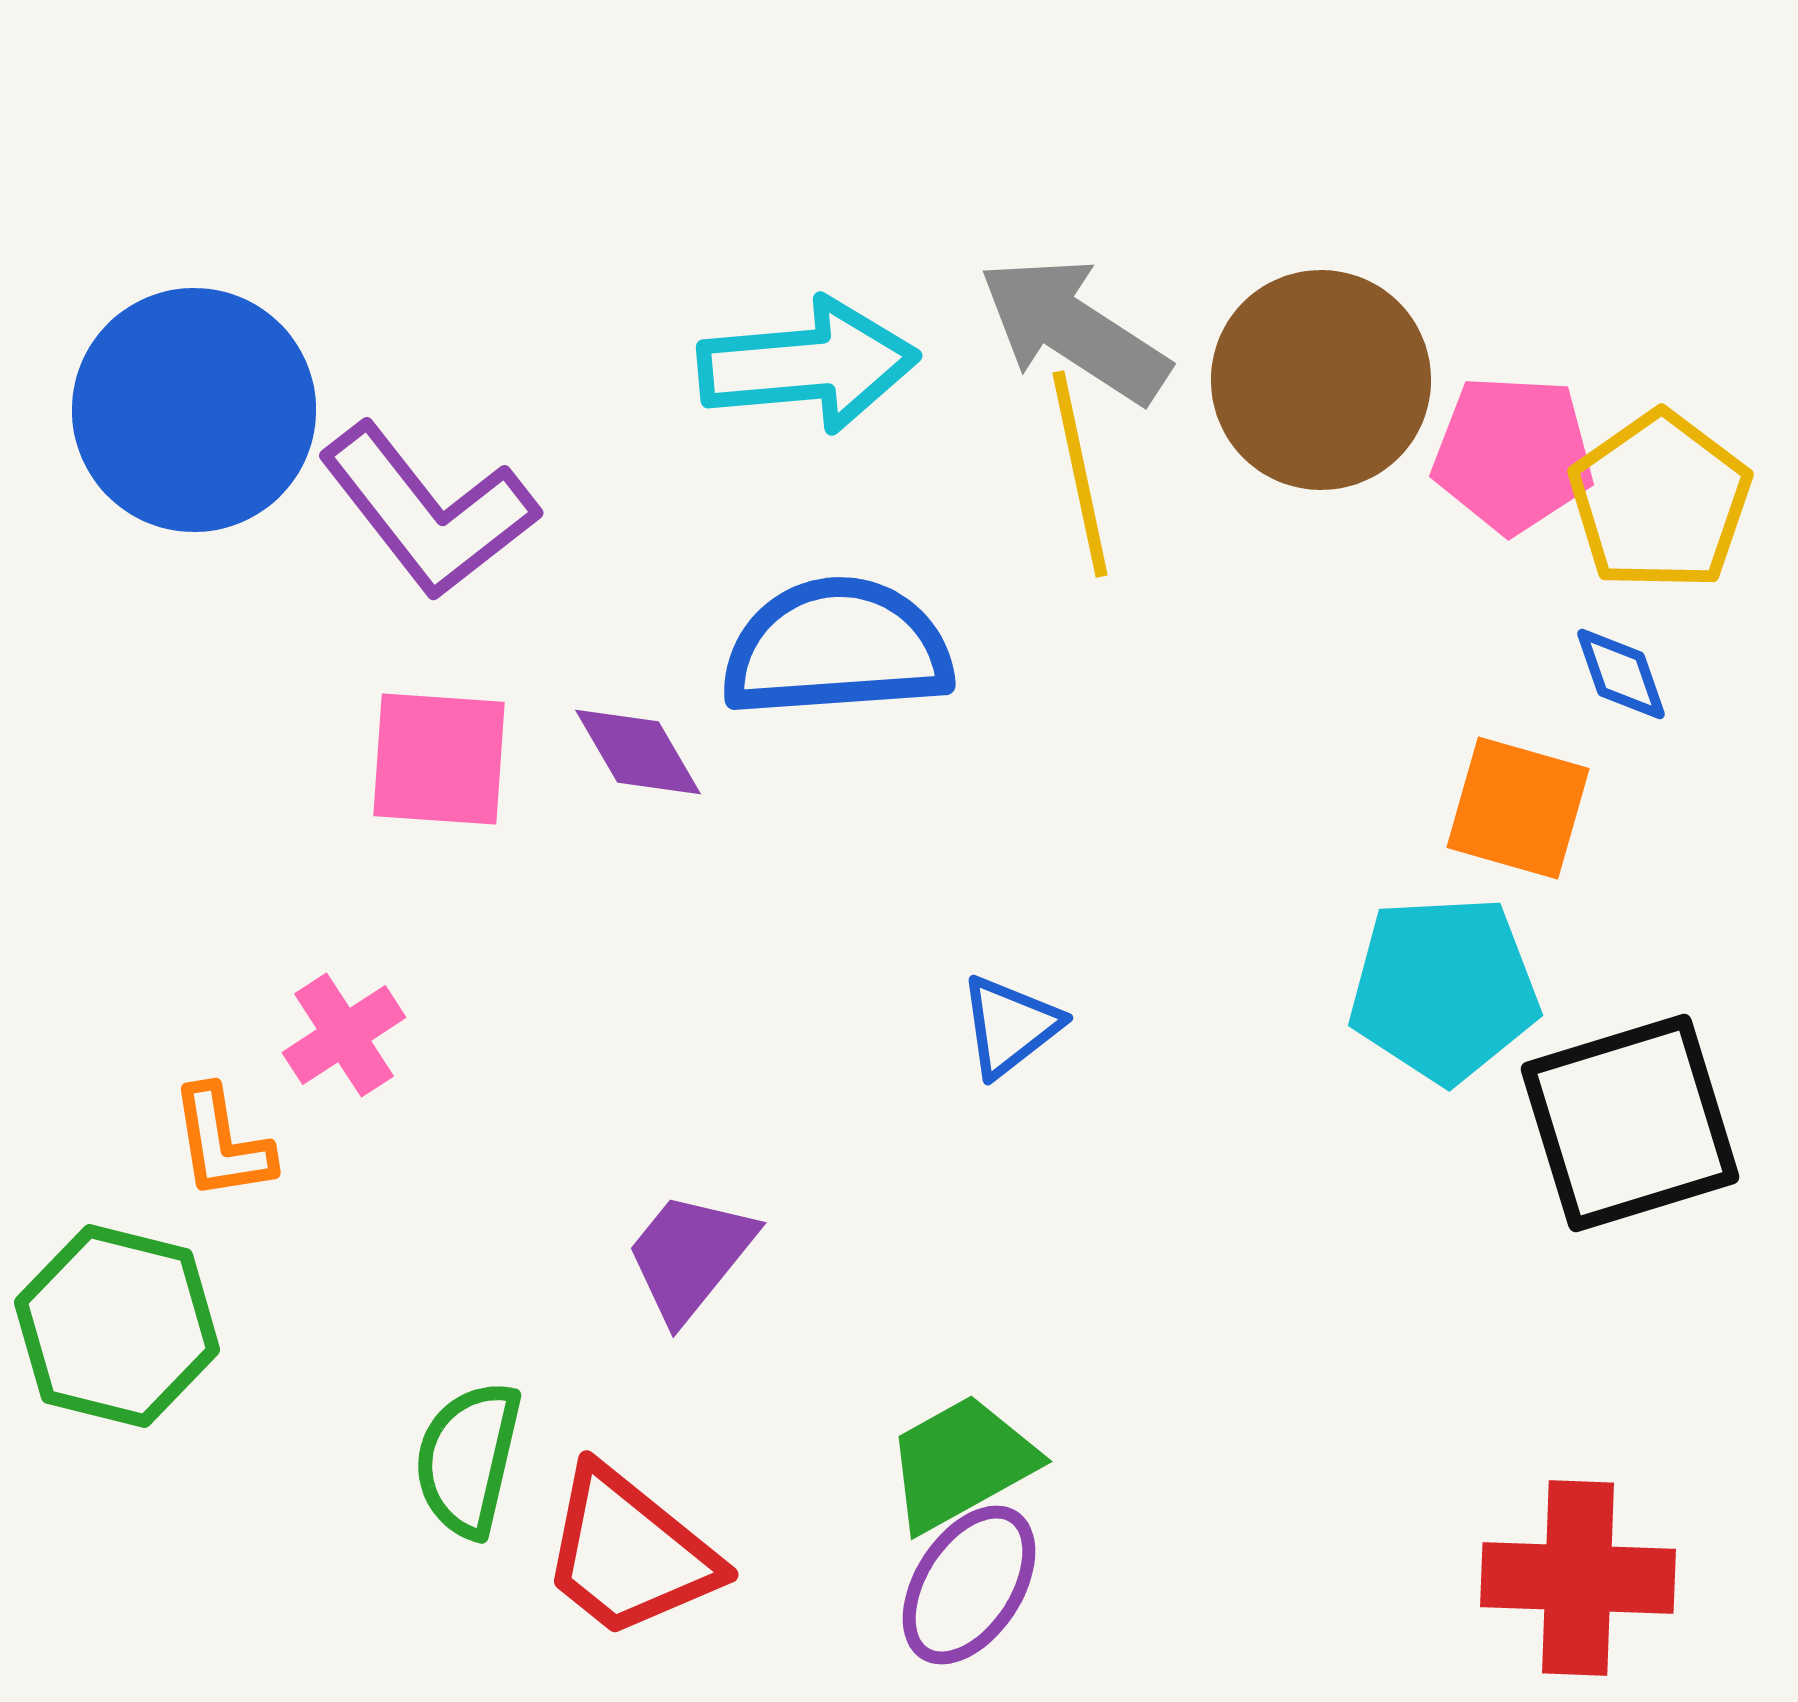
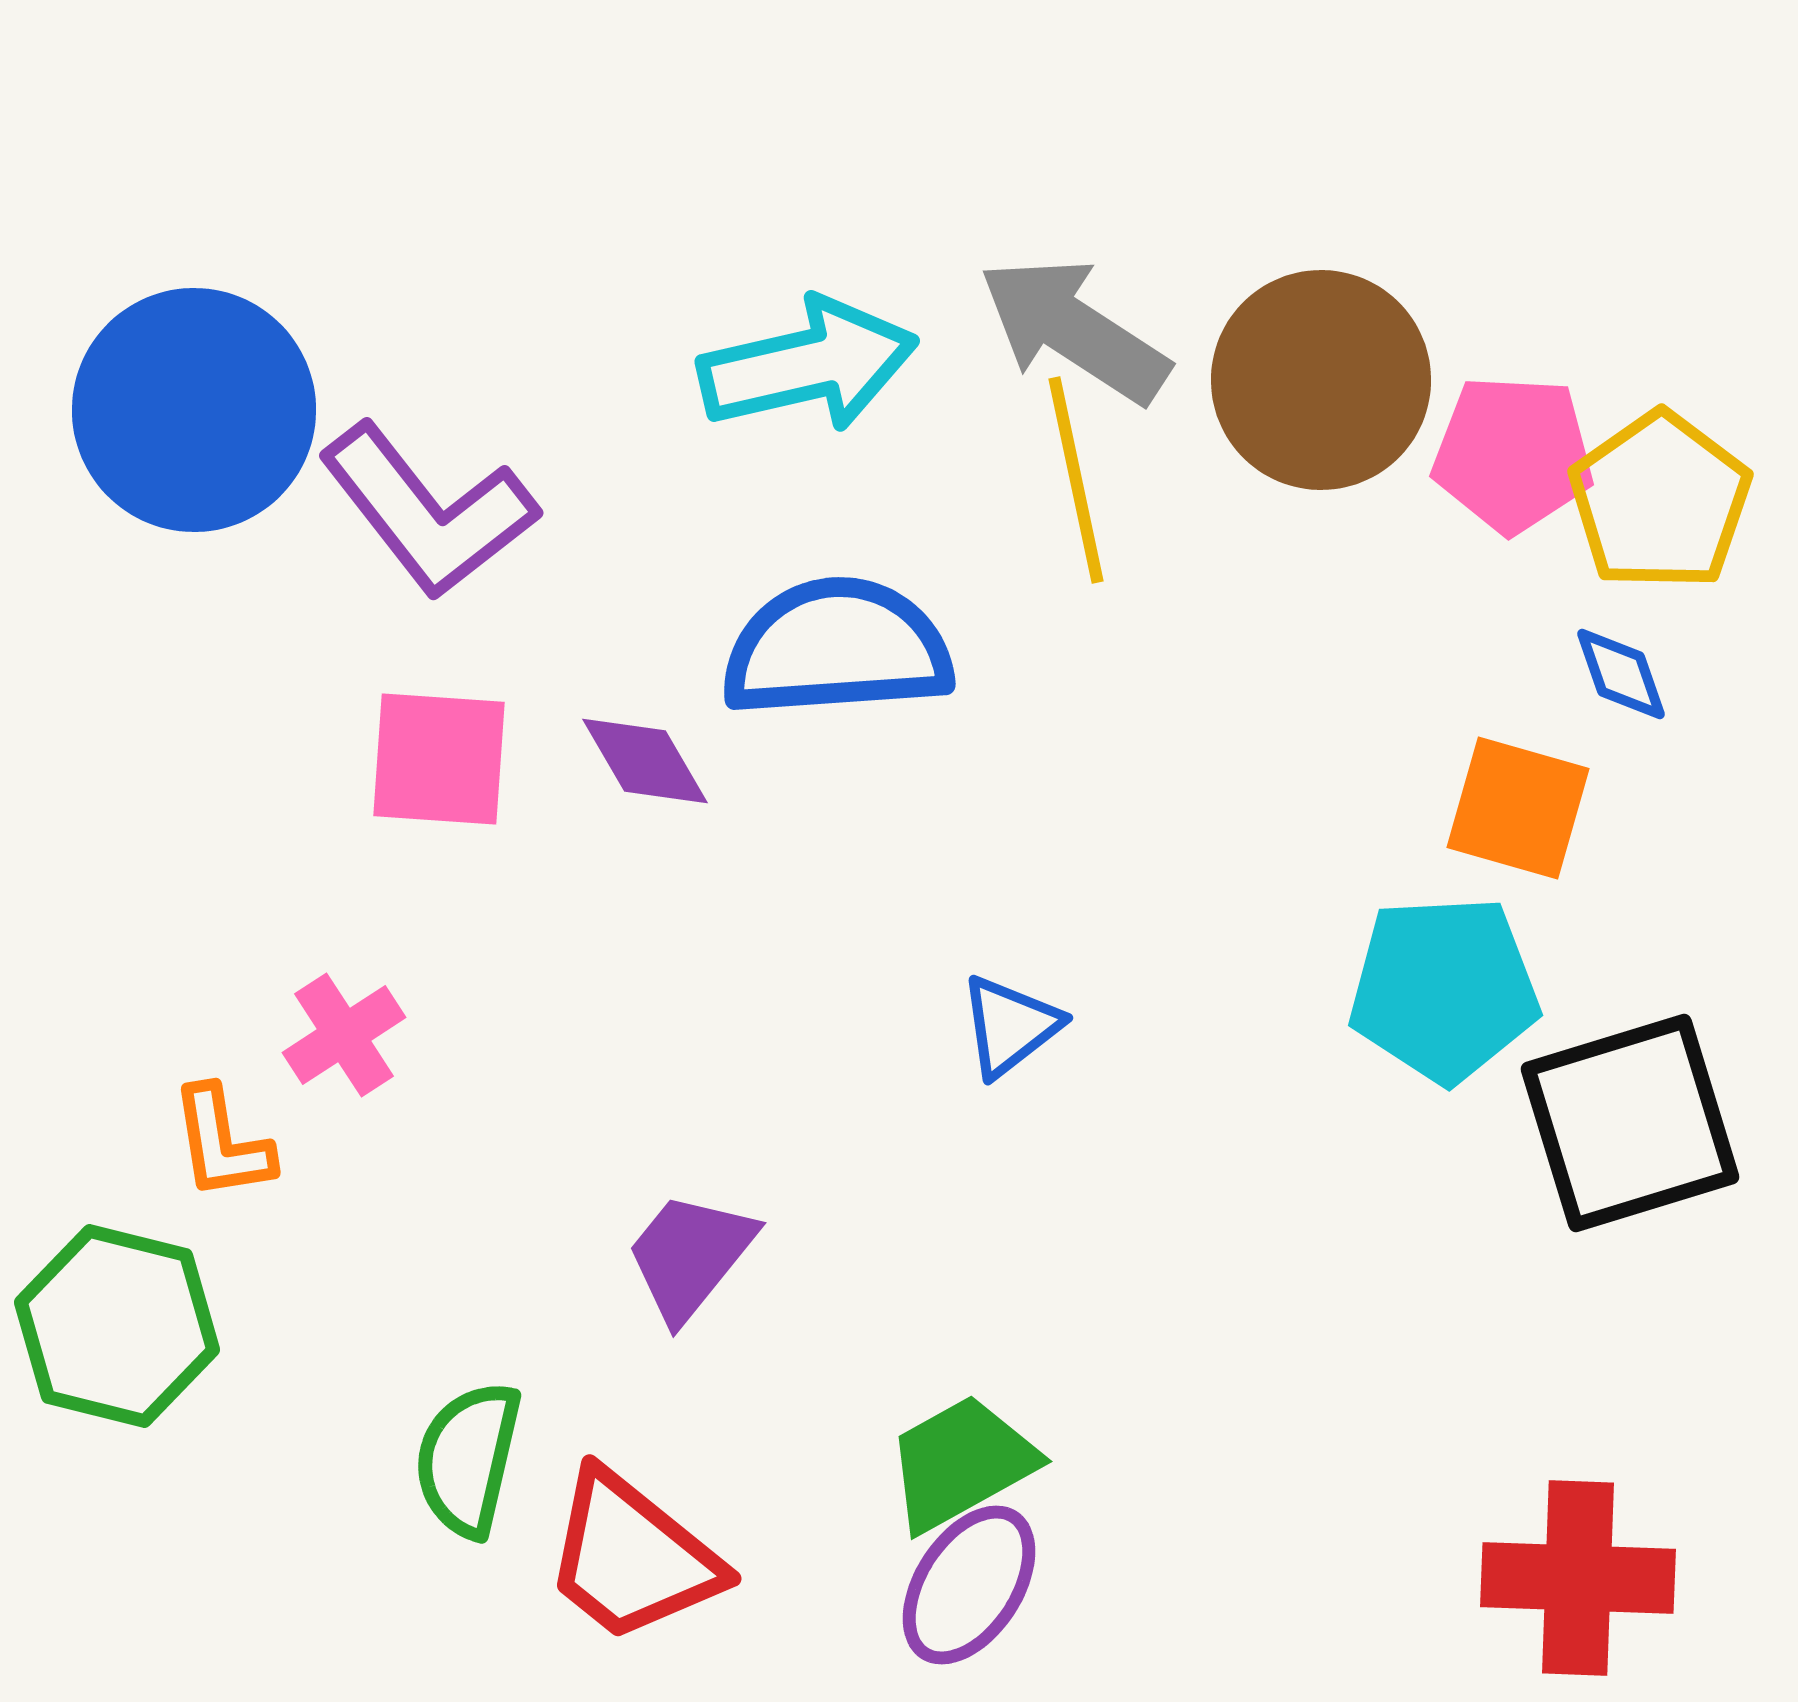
cyan arrow: rotated 8 degrees counterclockwise
yellow line: moved 4 px left, 6 px down
purple diamond: moved 7 px right, 9 px down
red trapezoid: moved 3 px right, 4 px down
